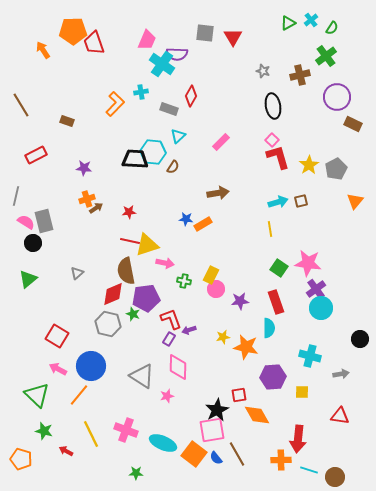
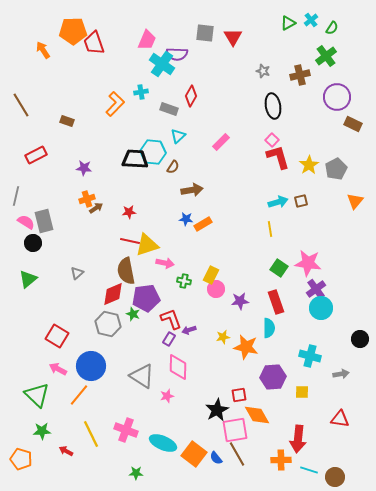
brown arrow at (218, 193): moved 26 px left, 3 px up
red triangle at (340, 416): moved 3 px down
pink square at (212, 430): moved 23 px right
green star at (44, 431): moved 2 px left; rotated 18 degrees counterclockwise
